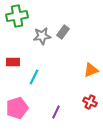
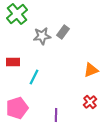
green cross: moved 2 px up; rotated 30 degrees counterclockwise
red cross: rotated 24 degrees clockwise
purple line: moved 3 px down; rotated 24 degrees counterclockwise
